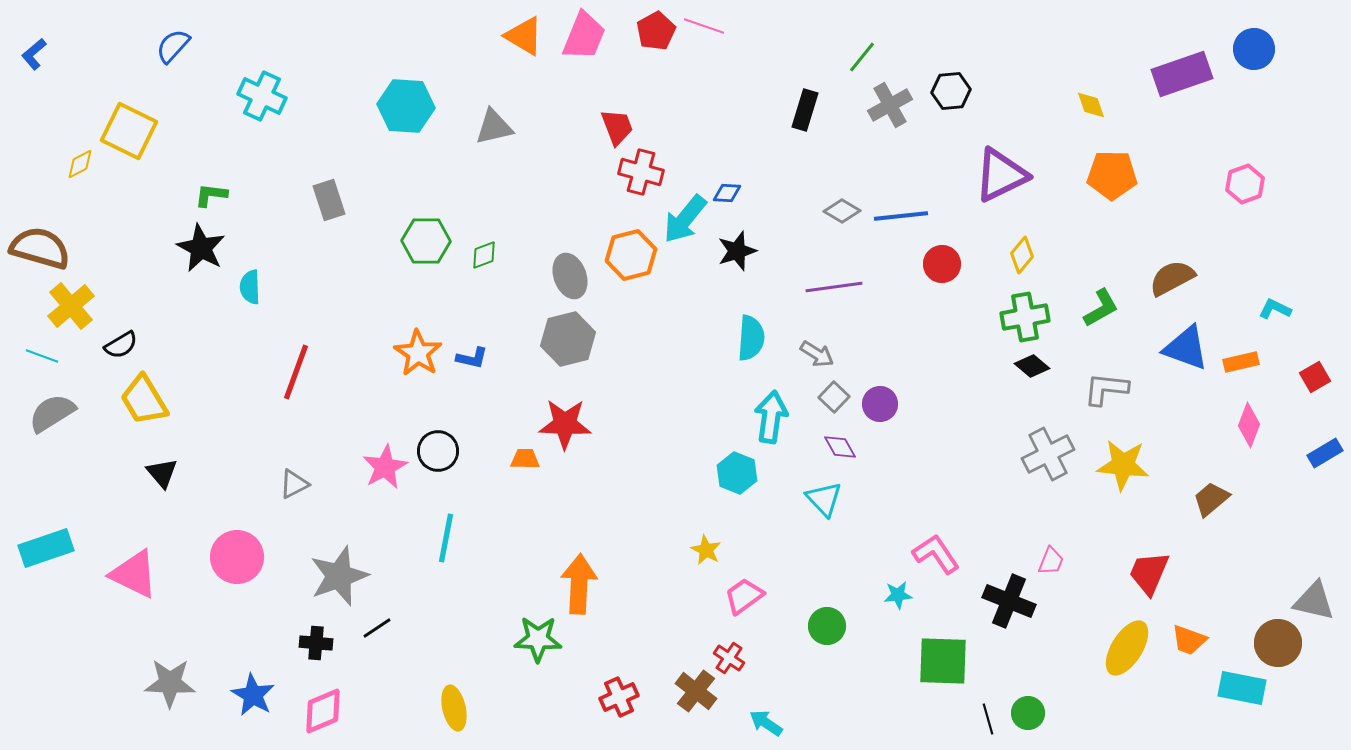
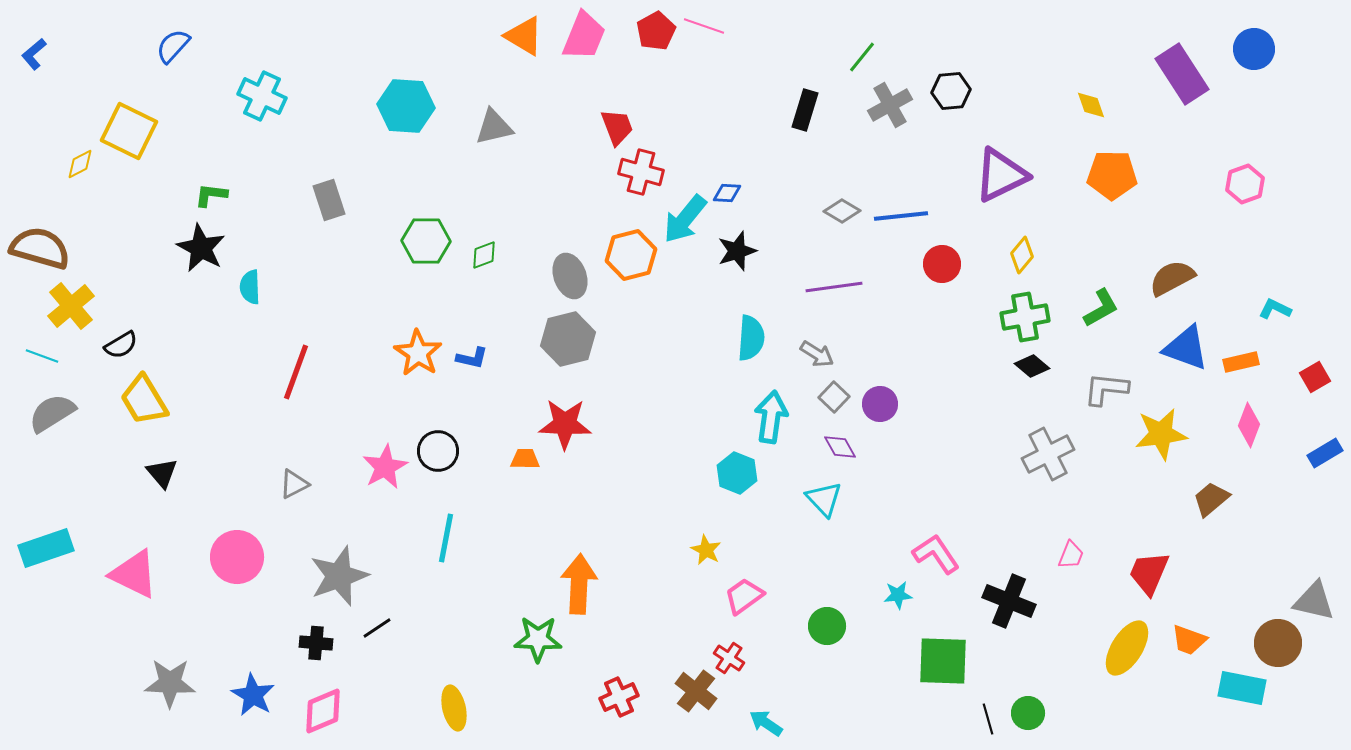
purple rectangle at (1182, 74): rotated 76 degrees clockwise
yellow star at (1123, 465): moved 38 px right, 31 px up; rotated 14 degrees counterclockwise
pink trapezoid at (1051, 561): moved 20 px right, 6 px up
